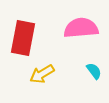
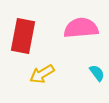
red rectangle: moved 2 px up
cyan semicircle: moved 3 px right, 2 px down
